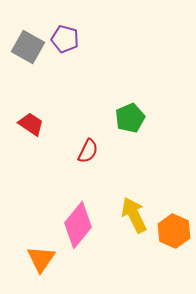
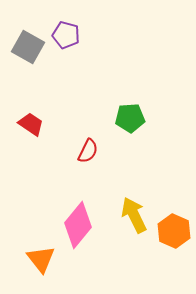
purple pentagon: moved 1 px right, 4 px up
green pentagon: rotated 20 degrees clockwise
orange triangle: rotated 12 degrees counterclockwise
